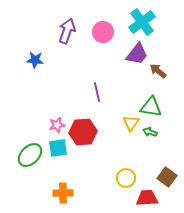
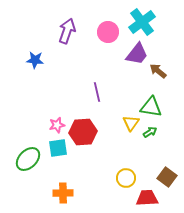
pink circle: moved 5 px right
green arrow: rotated 128 degrees clockwise
green ellipse: moved 2 px left, 4 px down
